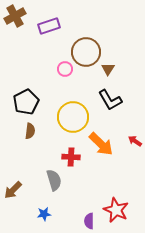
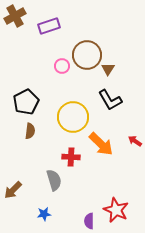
brown circle: moved 1 px right, 3 px down
pink circle: moved 3 px left, 3 px up
